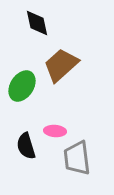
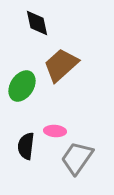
black semicircle: rotated 24 degrees clockwise
gray trapezoid: rotated 42 degrees clockwise
